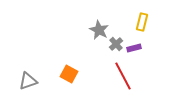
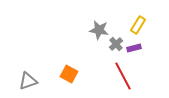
yellow rectangle: moved 4 px left, 3 px down; rotated 18 degrees clockwise
gray star: rotated 18 degrees counterclockwise
